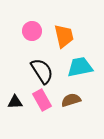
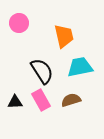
pink circle: moved 13 px left, 8 px up
pink rectangle: moved 1 px left
